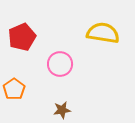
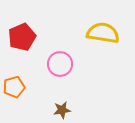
orange pentagon: moved 2 px up; rotated 20 degrees clockwise
